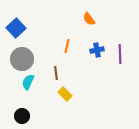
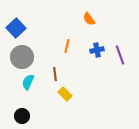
purple line: moved 1 px down; rotated 18 degrees counterclockwise
gray circle: moved 2 px up
brown line: moved 1 px left, 1 px down
